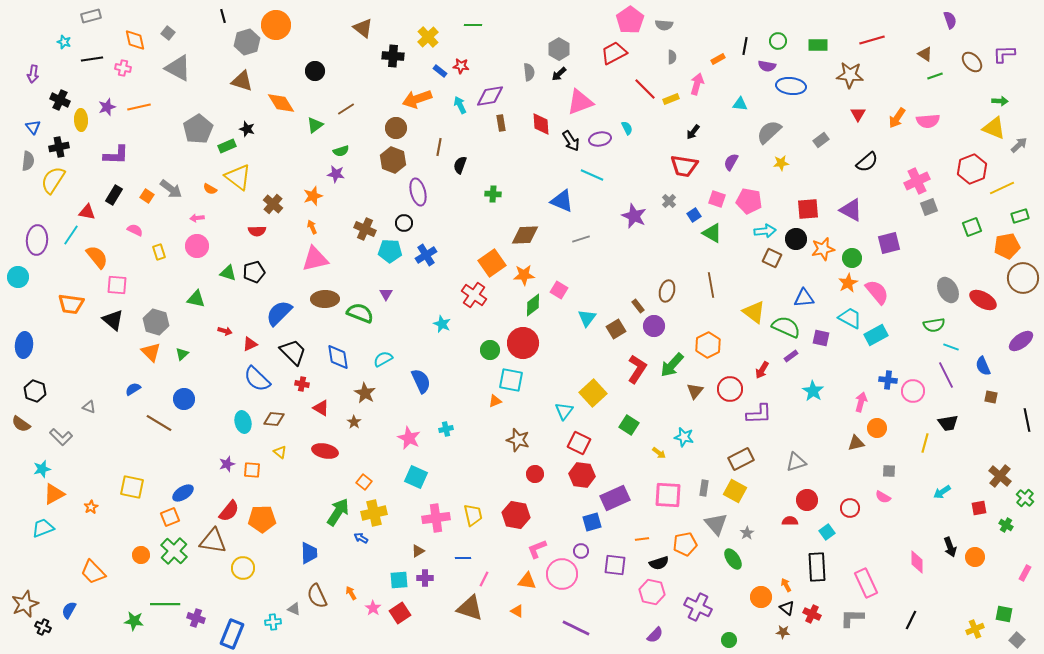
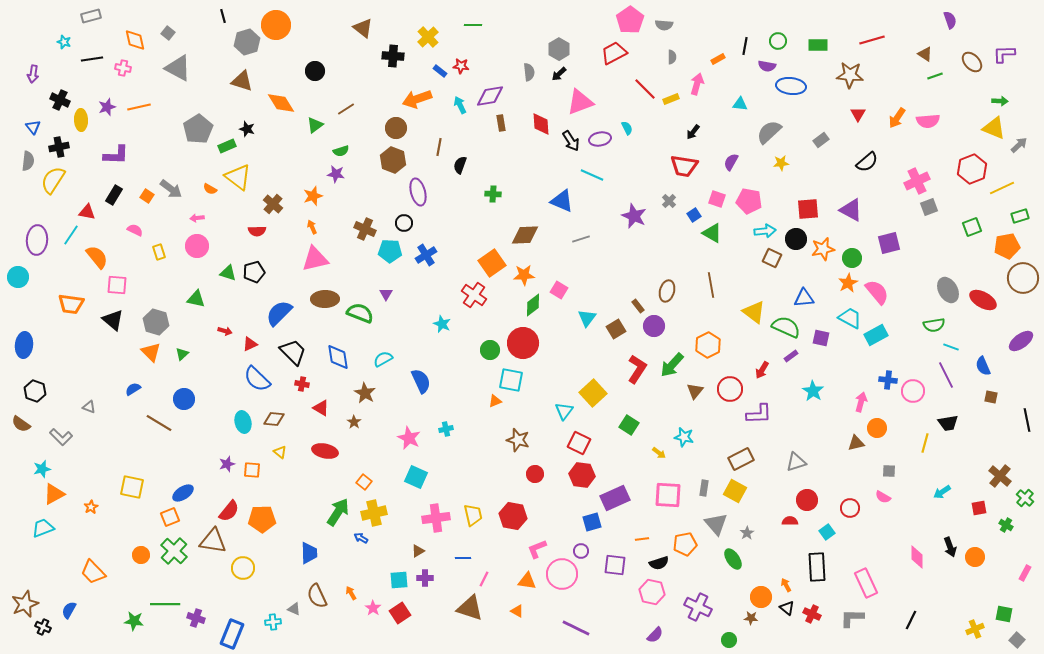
red hexagon at (516, 515): moved 3 px left, 1 px down
pink diamond at (917, 562): moved 5 px up
brown star at (783, 632): moved 32 px left, 14 px up
